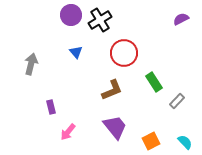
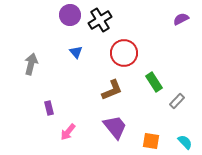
purple circle: moved 1 px left
purple rectangle: moved 2 px left, 1 px down
orange square: rotated 36 degrees clockwise
